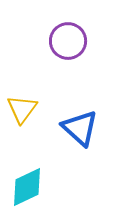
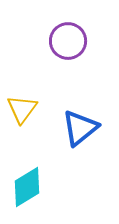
blue triangle: rotated 39 degrees clockwise
cyan diamond: rotated 6 degrees counterclockwise
